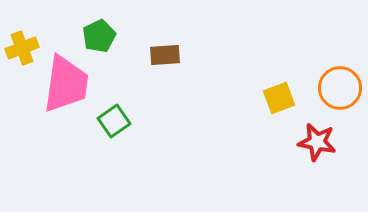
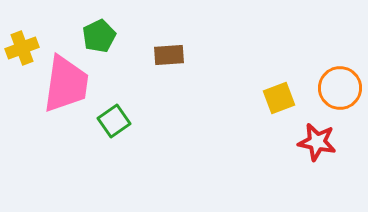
brown rectangle: moved 4 px right
